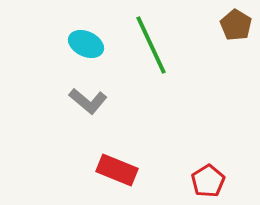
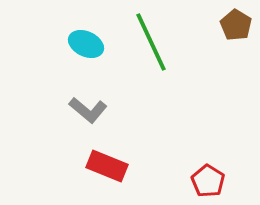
green line: moved 3 px up
gray L-shape: moved 9 px down
red rectangle: moved 10 px left, 4 px up
red pentagon: rotated 8 degrees counterclockwise
